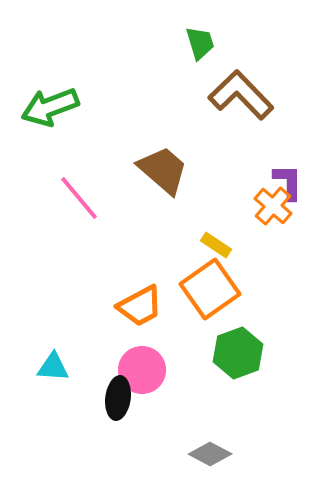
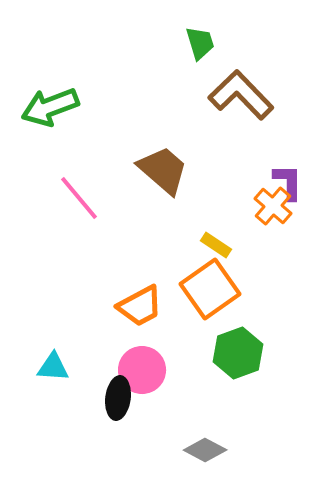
gray diamond: moved 5 px left, 4 px up
